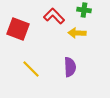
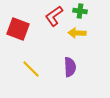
green cross: moved 4 px left, 1 px down
red L-shape: rotated 80 degrees counterclockwise
